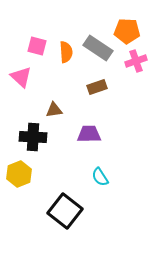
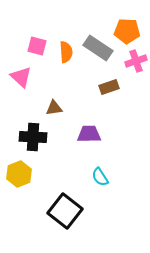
brown rectangle: moved 12 px right
brown triangle: moved 2 px up
